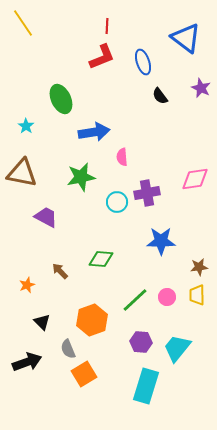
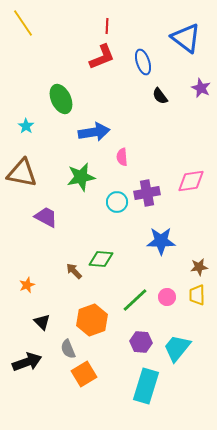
pink diamond: moved 4 px left, 2 px down
brown arrow: moved 14 px right
